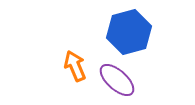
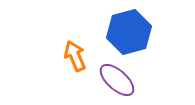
orange arrow: moved 10 px up
